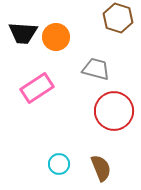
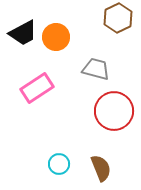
brown hexagon: rotated 16 degrees clockwise
black trapezoid: rotated 32 degrees counterclockwise
